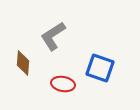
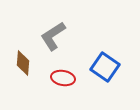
blue square: moved 5 px right, 1 px up; rotated 16 degrees clockwise
red ellipse: moved 6 px up
